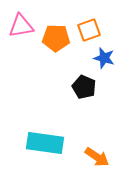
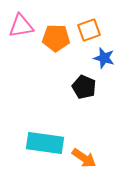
orange arrow: moved 13 px left, 1 px down
